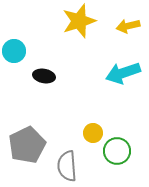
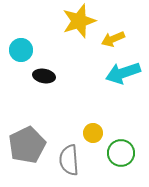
yellow arrow: moved 15 px left, 13 px down; rotated 10 degrees counterclockwise
cyan circle: moved 7 px right, 1 px up
green circle: moved 4 px right, 2 px down
gray semicircle: moved 2 px right, 6 px up
